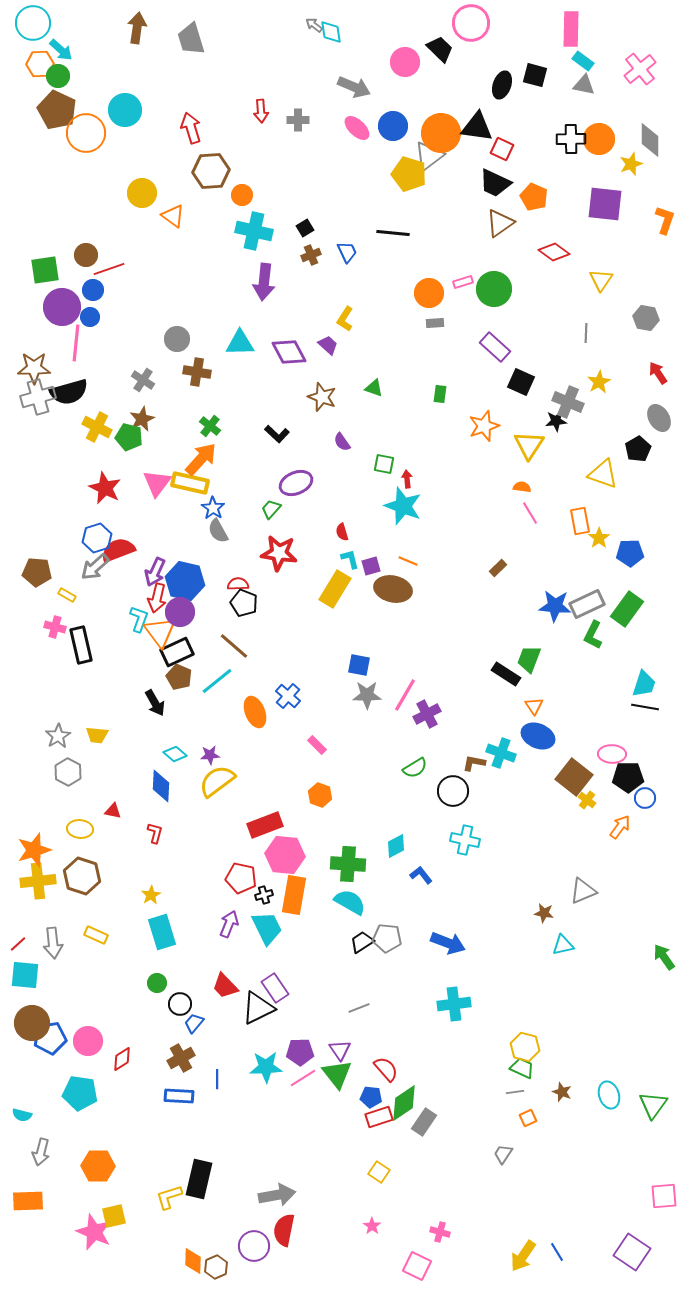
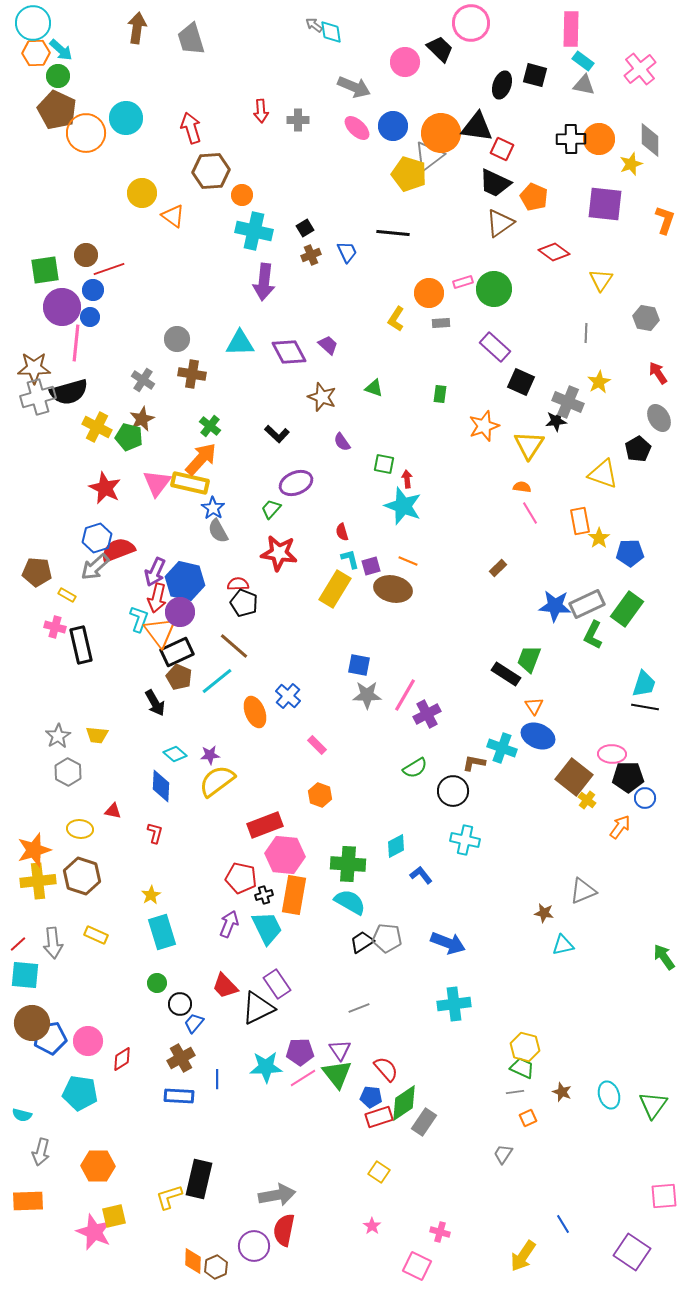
orange hexagon at (40, 64): moved 4 px left, 11 px up
cyan circle at (125, 110): moved 1 px right, 8 px down
yellow L-shape at (345, 319): moved 51 px right
gray rectangle at (435, 323): moved 6 px right
brown cross at (197, 372): moved 5 px left, 2 px down
cyan cross at (501, 753): moved 1 px right, 5 px up
purple rectangle at (275, 988): moved 2 px right, 4 px up
blue line at (557, 1252): moved 6 px right, 28 px up
